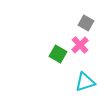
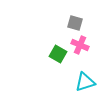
gray square: moved 11 px left; rotated 14 degrees counterclockwise
pink cross: rotated 24 degrees counterclockwise
